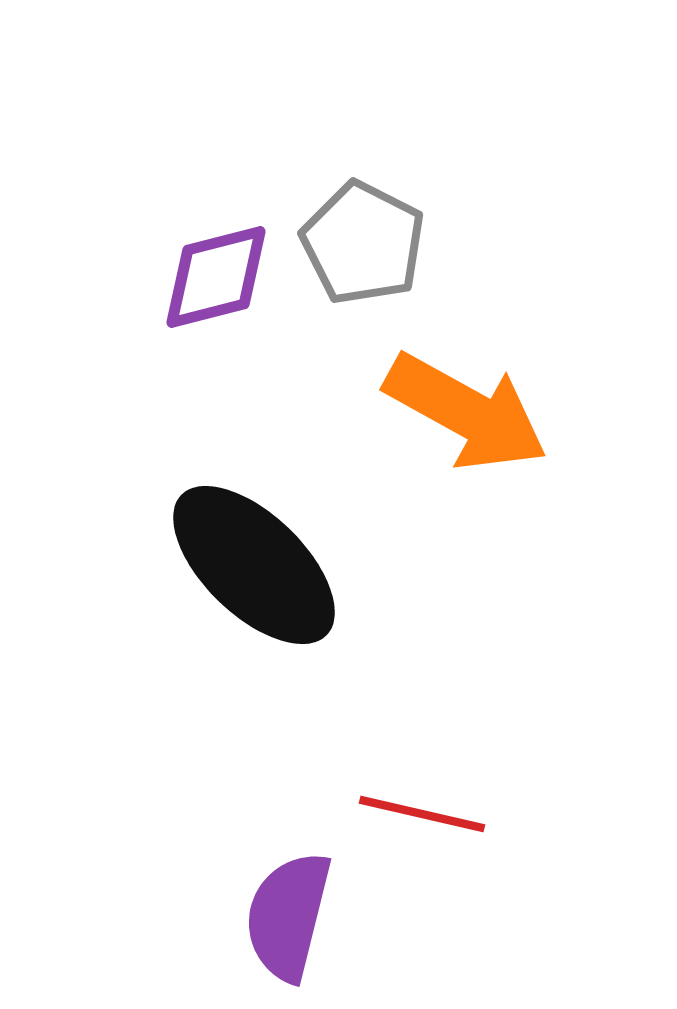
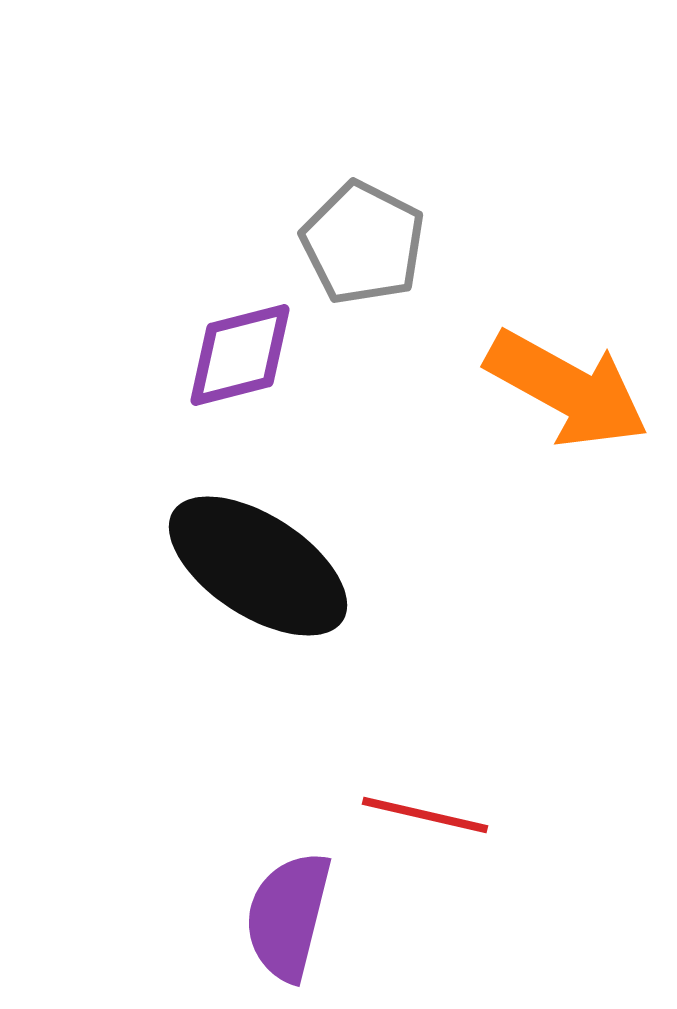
purple diamond: moved 24 px right, 78 px down
orange arrow: moved 101 px right, 23 px up
black ellipse: moved 4 px right, 1 px down; rotated 11 degrees counterclockwise
red line: moved 3 px right, 1 px down
